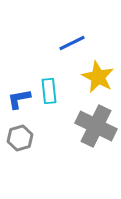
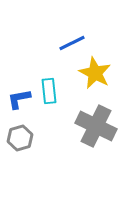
yellow star: moved 3 px left, 4 px up
